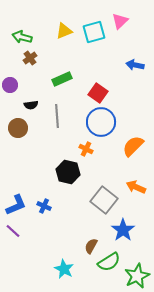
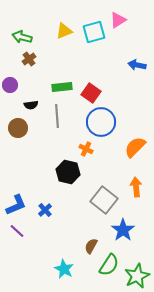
pink triangle: moved 2 px left, 1 px up; rotated 12 degrees clockwise
brown cross: moved 1 px left, 1 px down
blue arrow: moved 2 px right
green rectangle: moved 8 px down; rotated 18 degrees clockwise
red square: moved 7 px left
orange semicircle: moved 2 px right, 1 px down
orange arrow: rotated 60 degrees clockwise
blue cross: moved 1 px right, 4 px down; rotated 24 degrees clockwise
purple line: moved 4 px right
green semicircle: moved 3 px down; rotated 25 degrees counterclockwise
